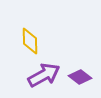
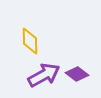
purple diamond: moved 3 px left, 3 px up
